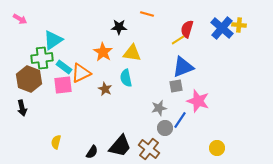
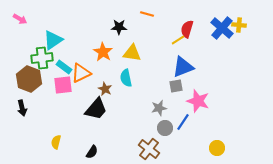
blue line: moved 3 px right, 2 px down
black trapezoid: moved 24 px left, 37 px up
